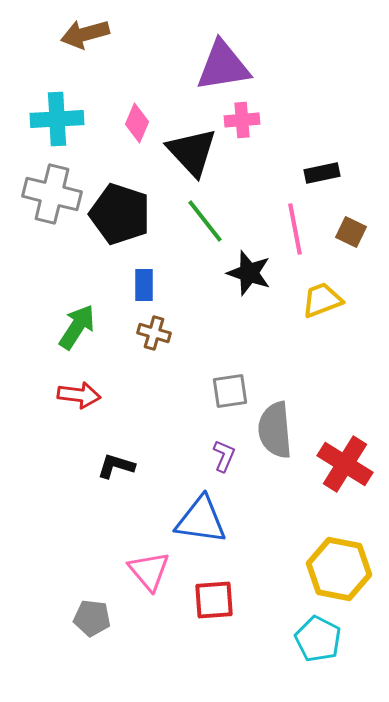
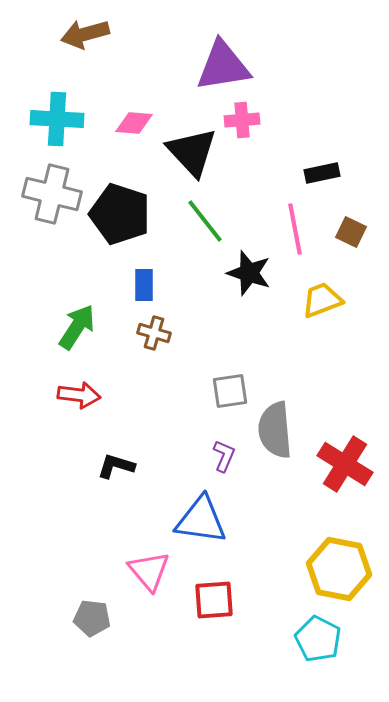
cyan cross: rotated 6 degrees clockwise
pink diamond: moved 3 px left; rotated 72 degrees clockwise
